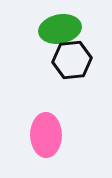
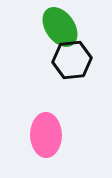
green ellipse: moved 2 px up; rotated 66 degrees clockwise
